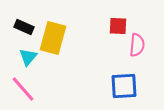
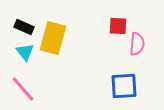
pink semicircle: moved 1 px up
cyan triangle: moved 3 px left, 5 px up; rotated 18 degrees counterclockwise
